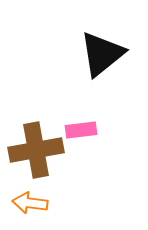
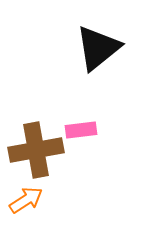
black triangle: moved 4 px left, 6 px up
orange arrow: moved 4 px left, 3 px up; rotated 140 degrees clockwise
